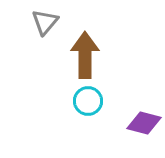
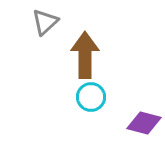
gray triangle: rotated 8 degrees clockwise
cyan circle: moved 3 px right, 4 px up
